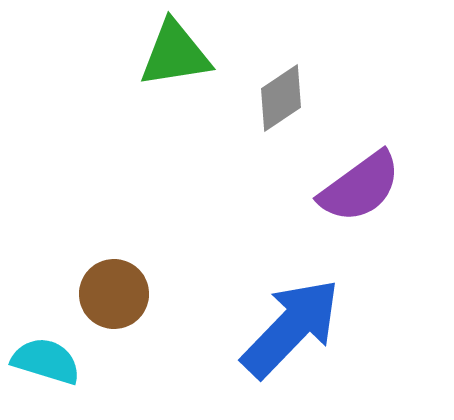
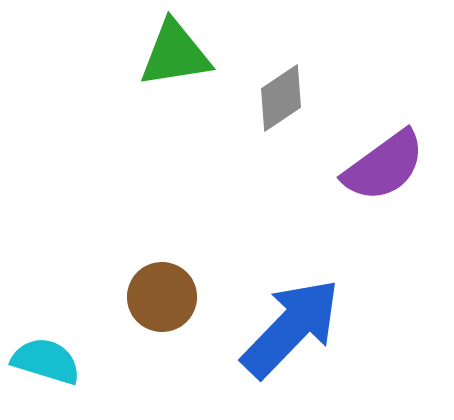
purple semicircle: moved 24 px right, 21 px up
brown circle: moved 48 px right, 3 px down
